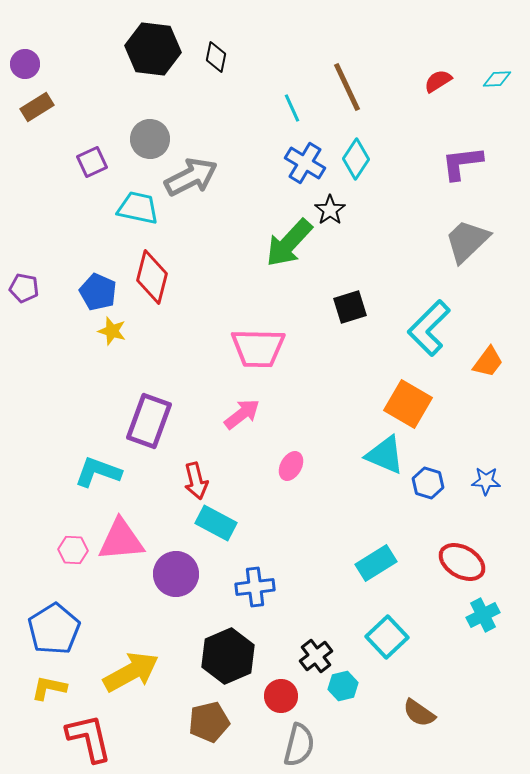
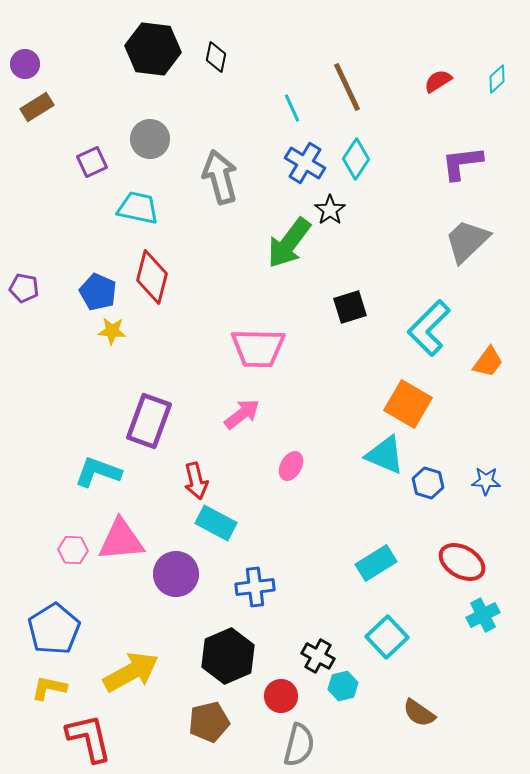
cyan diamond at (497, 79): rotated 40 degrees counterclockwise
gray arrow at (191, 177): moved 29 px right; rotated 78 degrees counterclockwise
green arrow at (289, 243): rotated 6 degrees counterclockwise
yellow star at (112, 331): rotated 12 degrees counterclockwise
black cross at (316, 656): moved 2 px right; rotated 24 degrees counterclockwise
